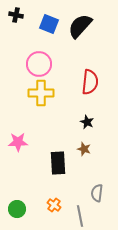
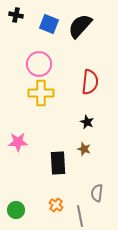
orange cross: moved 2 px right
green circle: moved 1 px left, 1 px down
